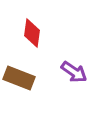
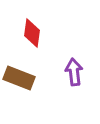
purple arrow: rotated 132 degrees counterclockwise
